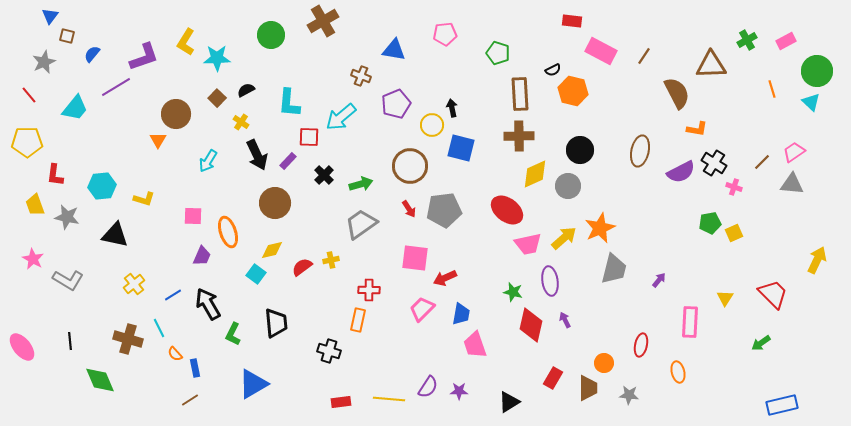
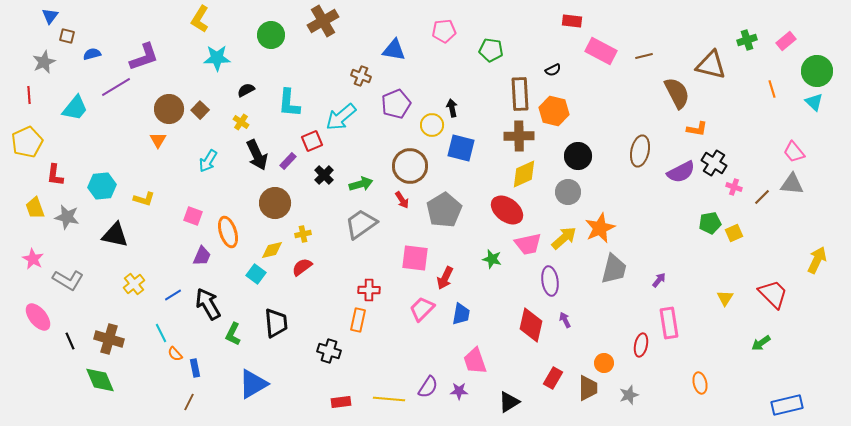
pink pentagon at (445, 34): moved 1 px left, 3 px up
green cross at (747, 40): rotated 12 degrees clockwise
pink rectangle at (786, 41): rotated 12 degrees counterclockwise
yellow L-shape at (186, 42): moved 14 px right, 23 px up
green pentagon at (498, 53): moved 7 px left, 3 px up; rotated 10 degrees counterclockwise
blue semicircle at (92, 54): rotated 36 degrees clockwise
brown line at (644, 56): rotated 42 degrees clockwise
brown triangle at (711, 65): rotated 16 degrees clockwise
orange hexagon at (573, 91): moved 19 px left, 20 px down
red line at (29, 95): rotated 36 degrees clockwise
brown square at (217, 98): moved 17 px left, 12 px down
cyan triangle at (811, 102): moved 3 px right
brown circle at (176, 114): moved 7 px left, 5 px up
red square at (309, 137): moved 3 px right, 4 px down; rotated 25 degrees counterclockwise
yellow pentagon at (27, 142): rotated 24 degrees counterclockwise
black circle at (580, 150): moved 2 px left, 6 px down
pink trapezoid at (794, 152): rotated 95 degrees counterclockwise
brown line at (762, 162): moved 35 px down
yellow diamond at (535, 174): moved 11 px left
gray circle at (568, 186): moved 6 px down
yellow trapezoid at (35, 205): moved 3 px down
red arrow at (409, 209): moved 7 px left, 9 px up
gray pentagon at (444, 210): rotated 24 degrees counterclockwise
pink square at (193, 216): rotated 18 degrees clockwise
yellow cross at (331, 260): moved 28 px left, 26 px up
red arrow at (445, 278): rotated 40 degrees counterclockwise
green star at (513, 292): moved 21 px left, 33 px up
pink rectangle at (690, 322): moved 21 px left, 1 px down; rotated 12 degrees counterclockwise
cyan line at (159, 328): moved 2 px right, 5 px down
brown cross at (128, 339): moved 19 px left
black line at (70, 341): rotated 18 degrees counterclockwise
pink trapezoid at (475, 345): moved 16 px down
pink ellipse at (22, 347): moved 16 px right, 30 px up
orange ellipse at (678, 372): moved 22 px right, 11 px down
gray star at (629, 395): rotated 24 degrees counterclockwise
brown line at (190, 400): moved 1 px left, 2 px down; rotated 30 degrees counterclockwise
blue rectangle at (782, 405): moved 5 px right
